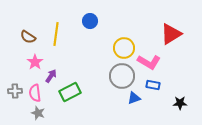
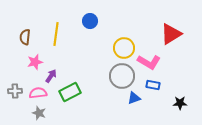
brown semicircle: moved 3 px left; rotated 63 degrees clockwise
pink star: rotated 21 degrees clockwise
pink semicircle: moved 3 px right; rotated 90 degrees clockwise
gray star: moved 1 px right
